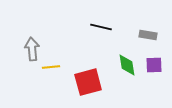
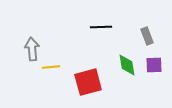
black line: rotated 15 degrees counterclockwise
gray rectangle: moved 1 px left, 1 px down; rotated 60 degrees clockwise
